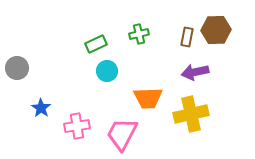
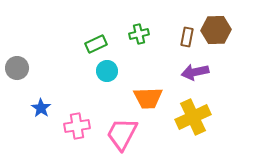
yellow cross: moved 2 px right, 3 px down; rotated 12 degrees counterclockwise
